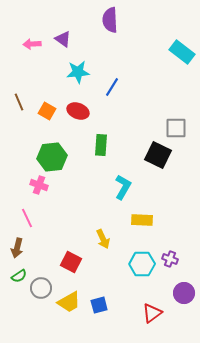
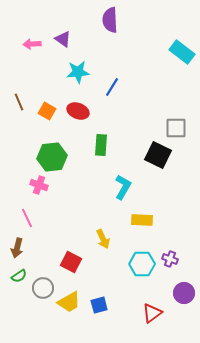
gray circle: moved 2 px right
